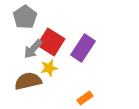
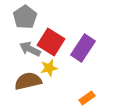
gray arrow: moved 3 px left; rotated 75 degrees clockwise
orange rectangle: moved 2 px right
